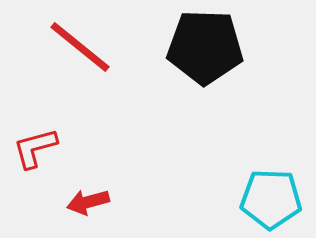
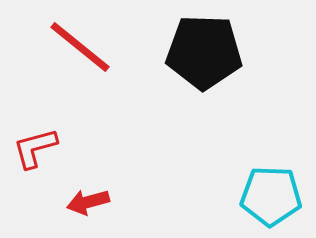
black pentagon: moved 1 px left, 5 px down
cyan pentagon: moved 3 px up
